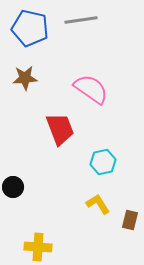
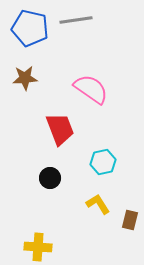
gray line: moved 5 px left
black circle: moved 37 px right, 9 px up
